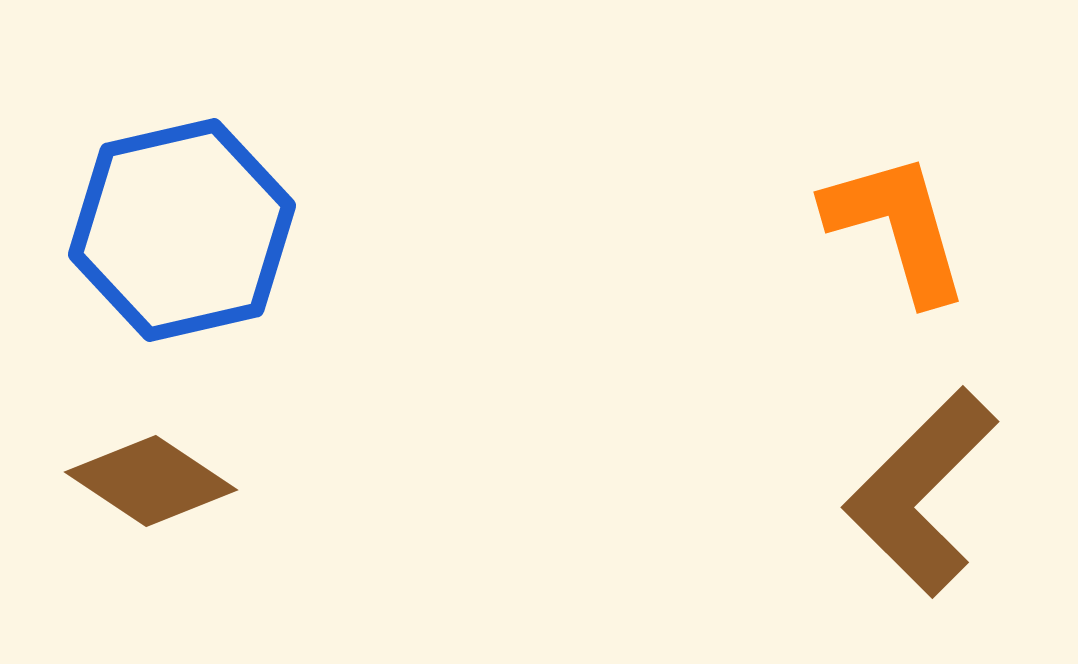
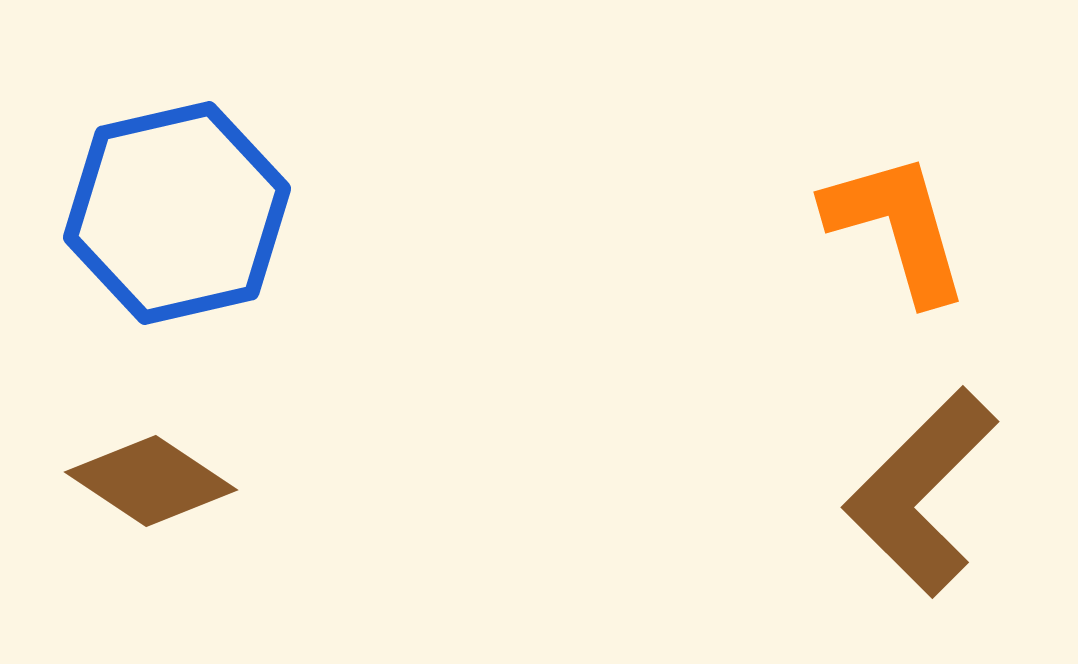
blue hexagon: moved 5 px left, 17 px up
